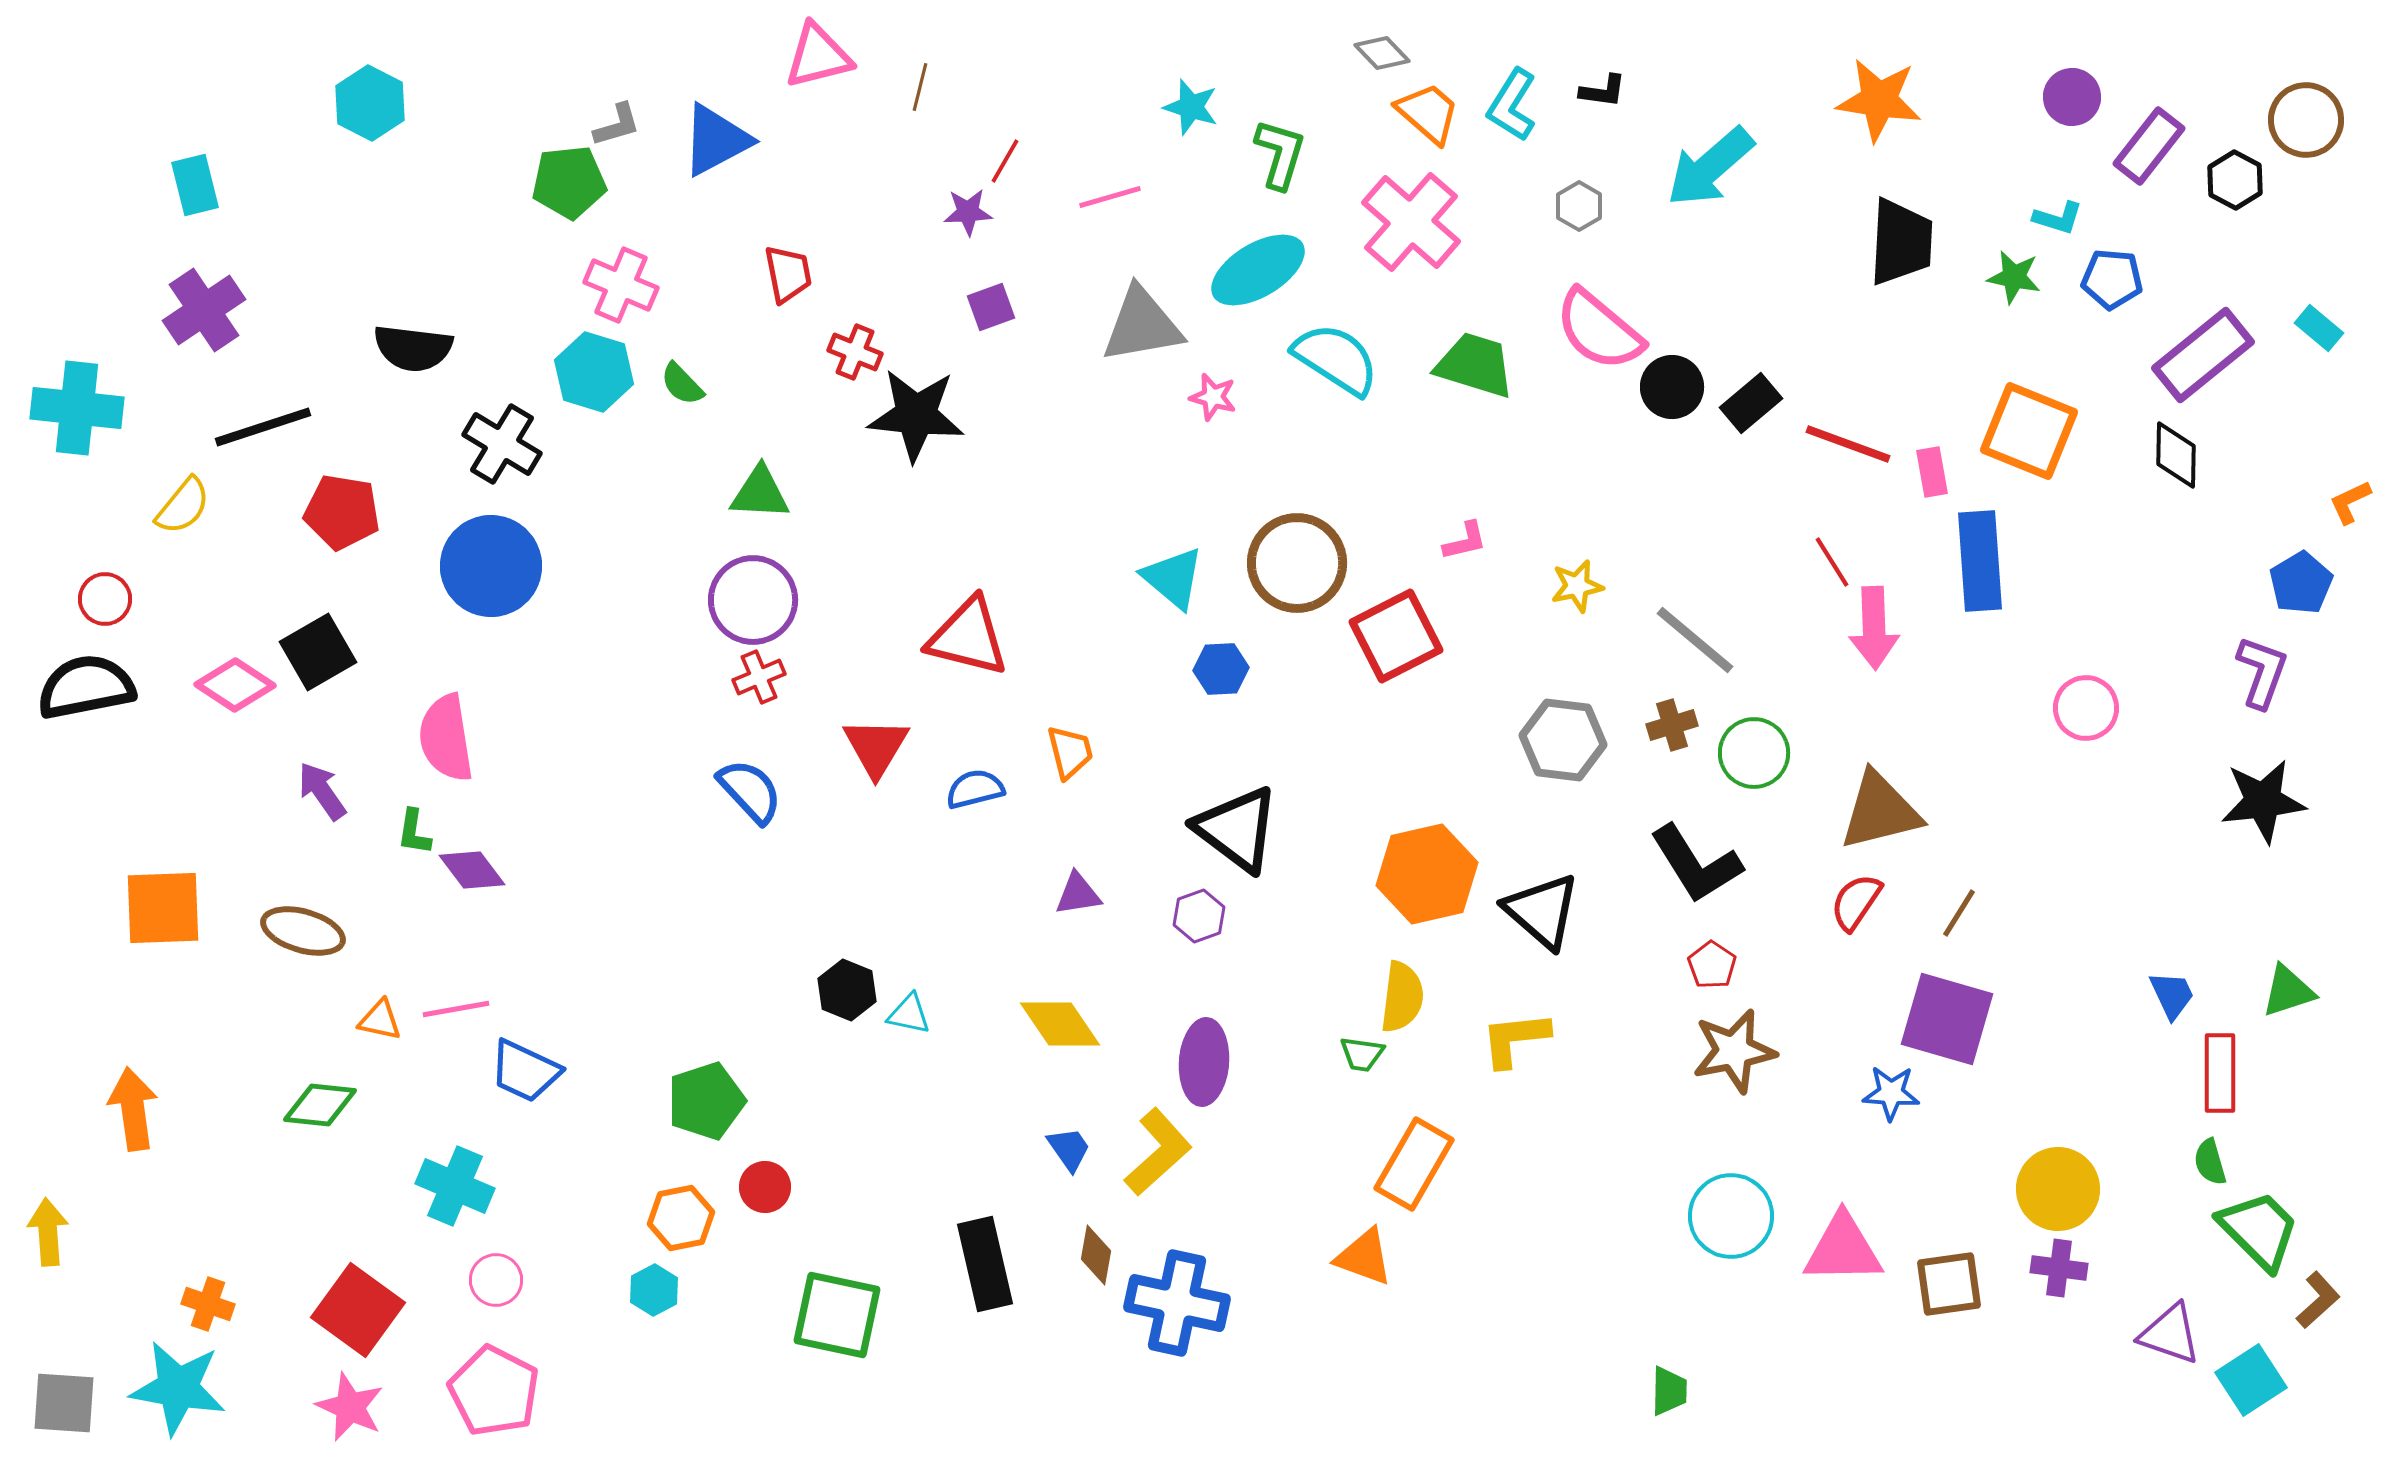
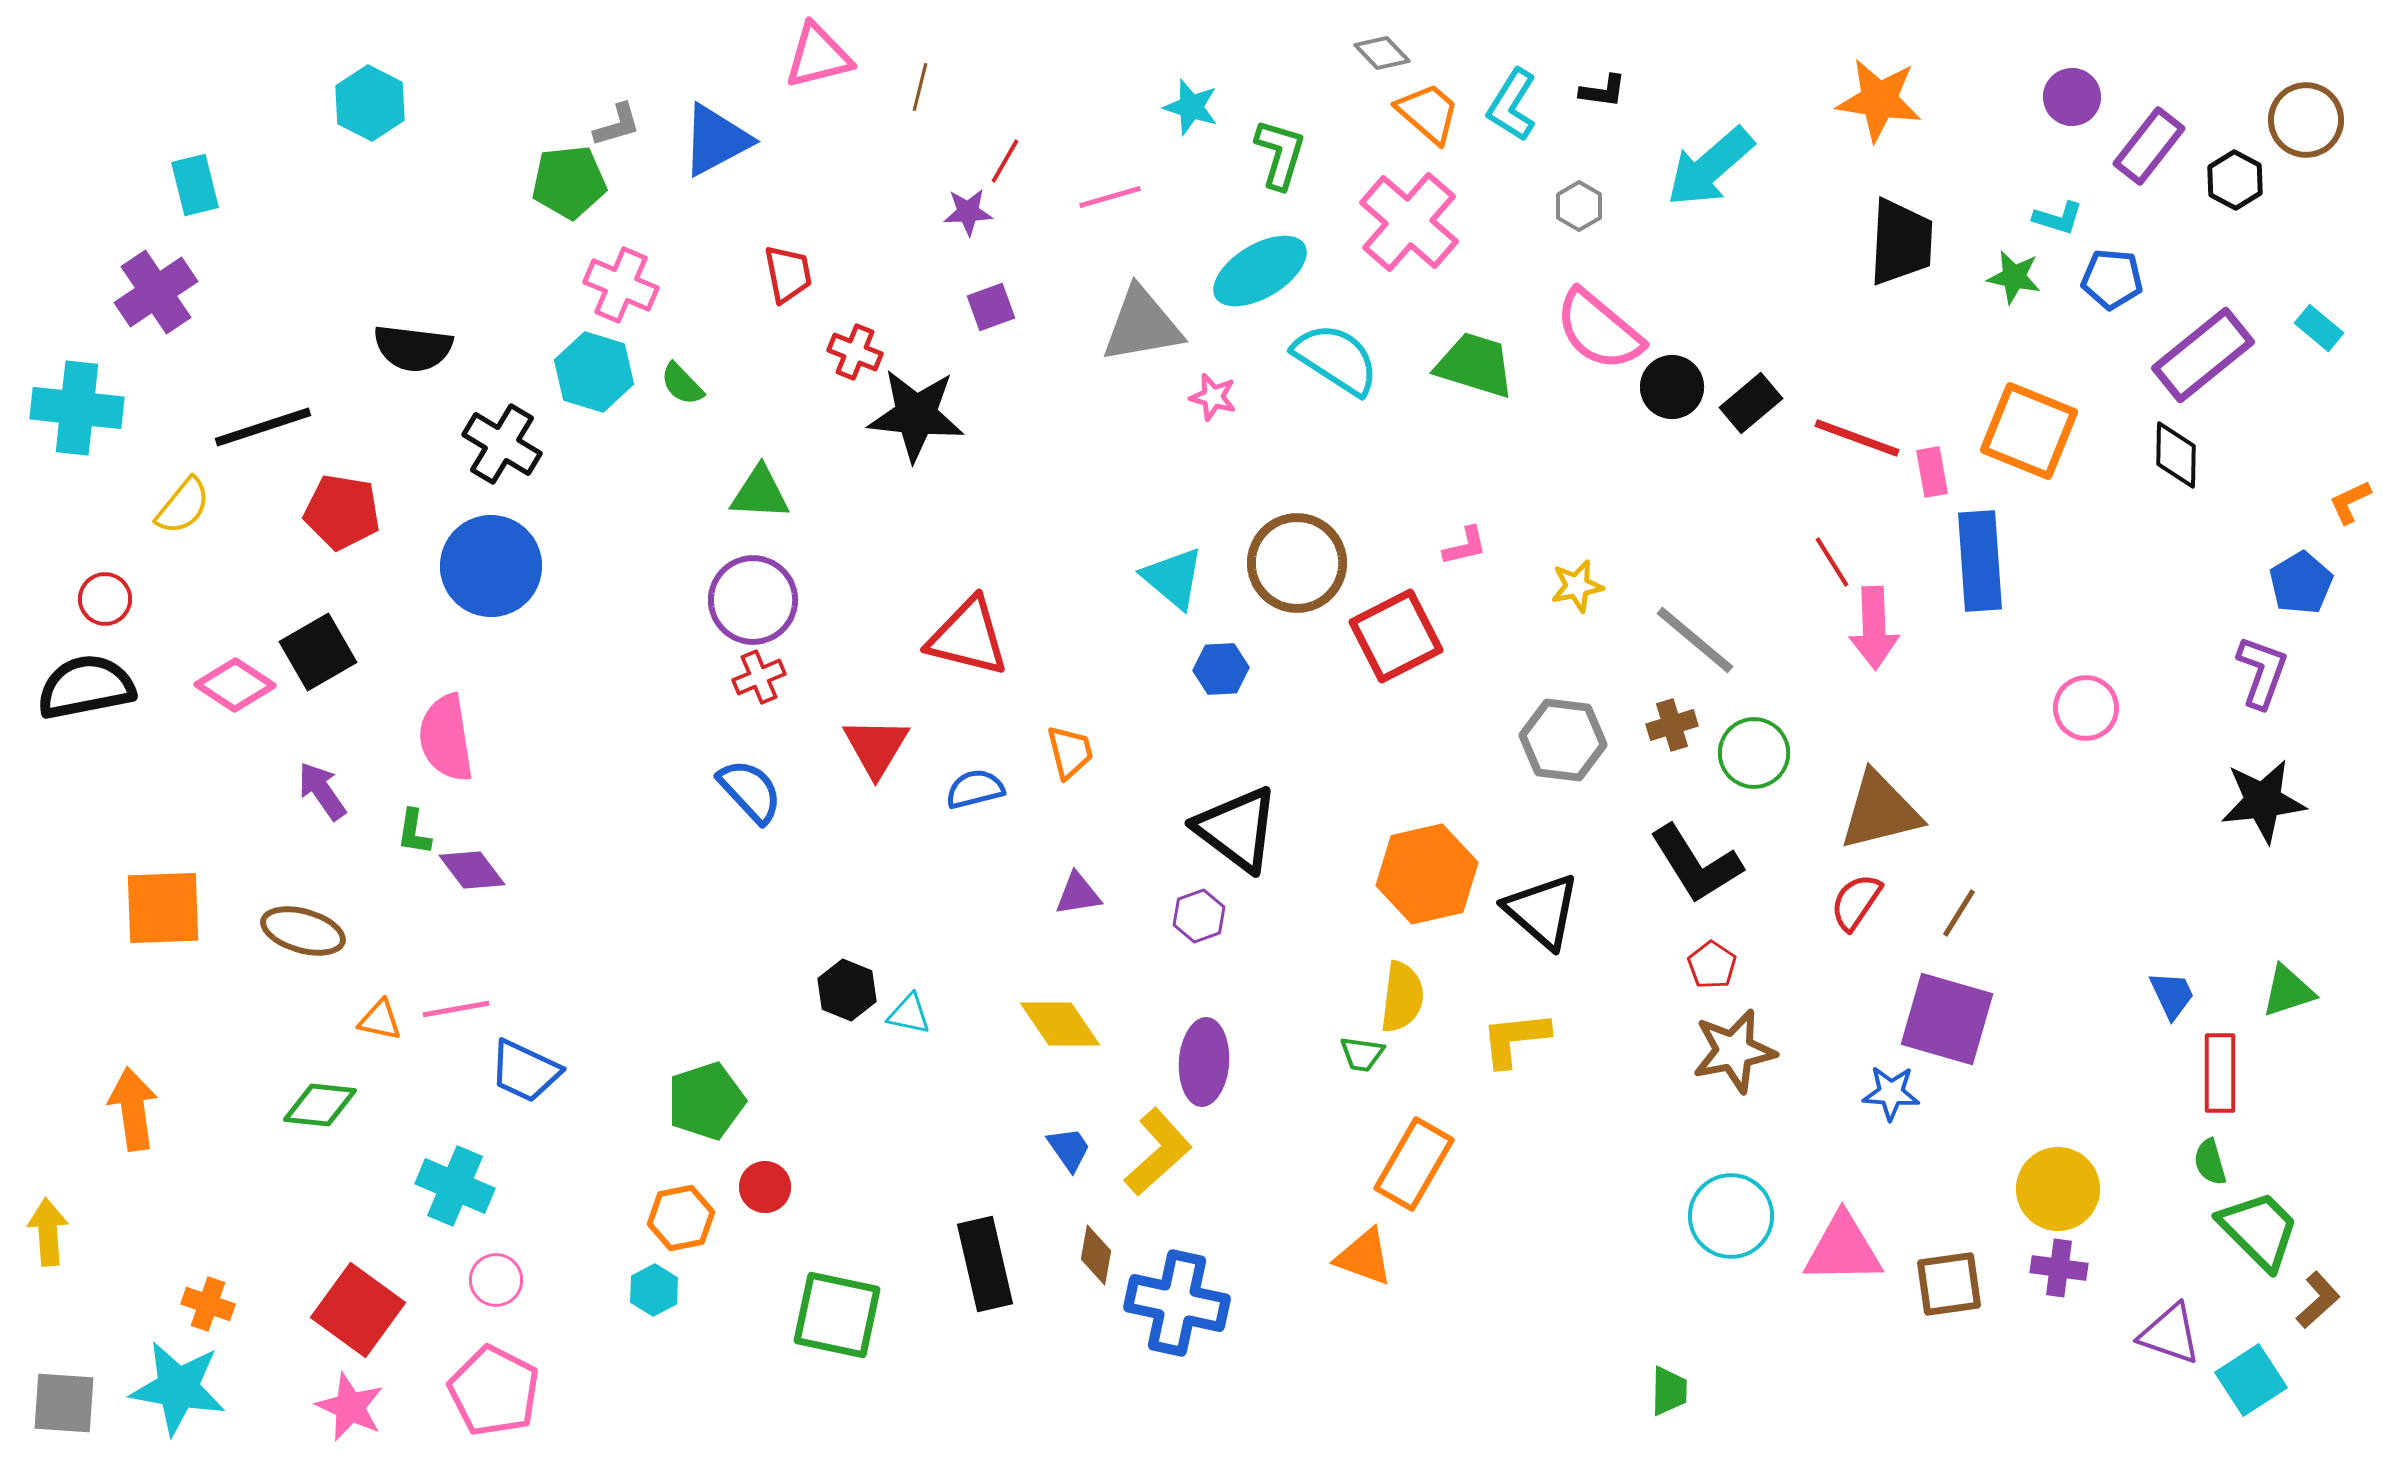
pink cross at (1411, 222): moved 2 px left
cyan ellipse at (1258, 270): moved 2 px right, 1 px down
purple cross at (204, 310): moved 48 px left, 18 px up
red line at (1848, 444): moved 9 px right, 6 px up
pink L-shape at (1465, 541): moved 5 px down
